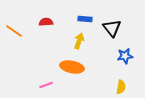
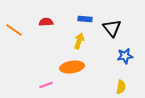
orange line: moved 1 px up
orange ellipse: rotated 20 degrees counterclockwise
